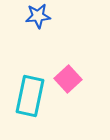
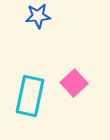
pink square: moved 6 px right, 4 px down
